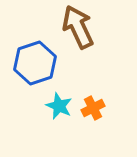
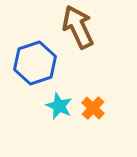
orange cross: rotated 20 degrees counterclockwise
